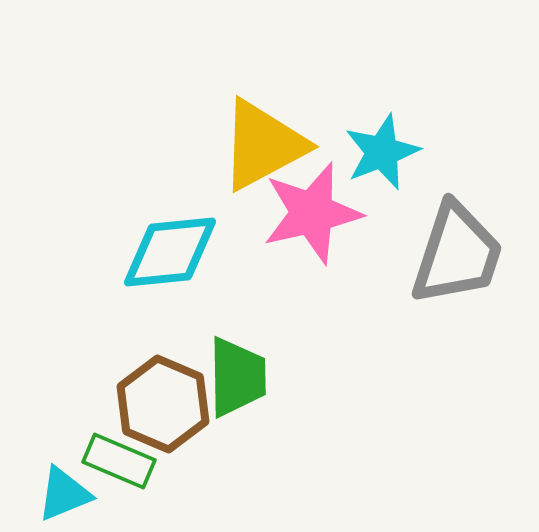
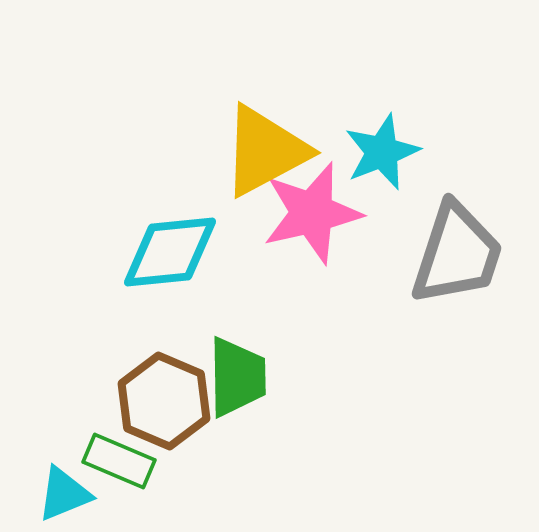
yellow triangle: moved 2 px right, 6 px down
brown hexagon: moved 1 px right, 3 px up
